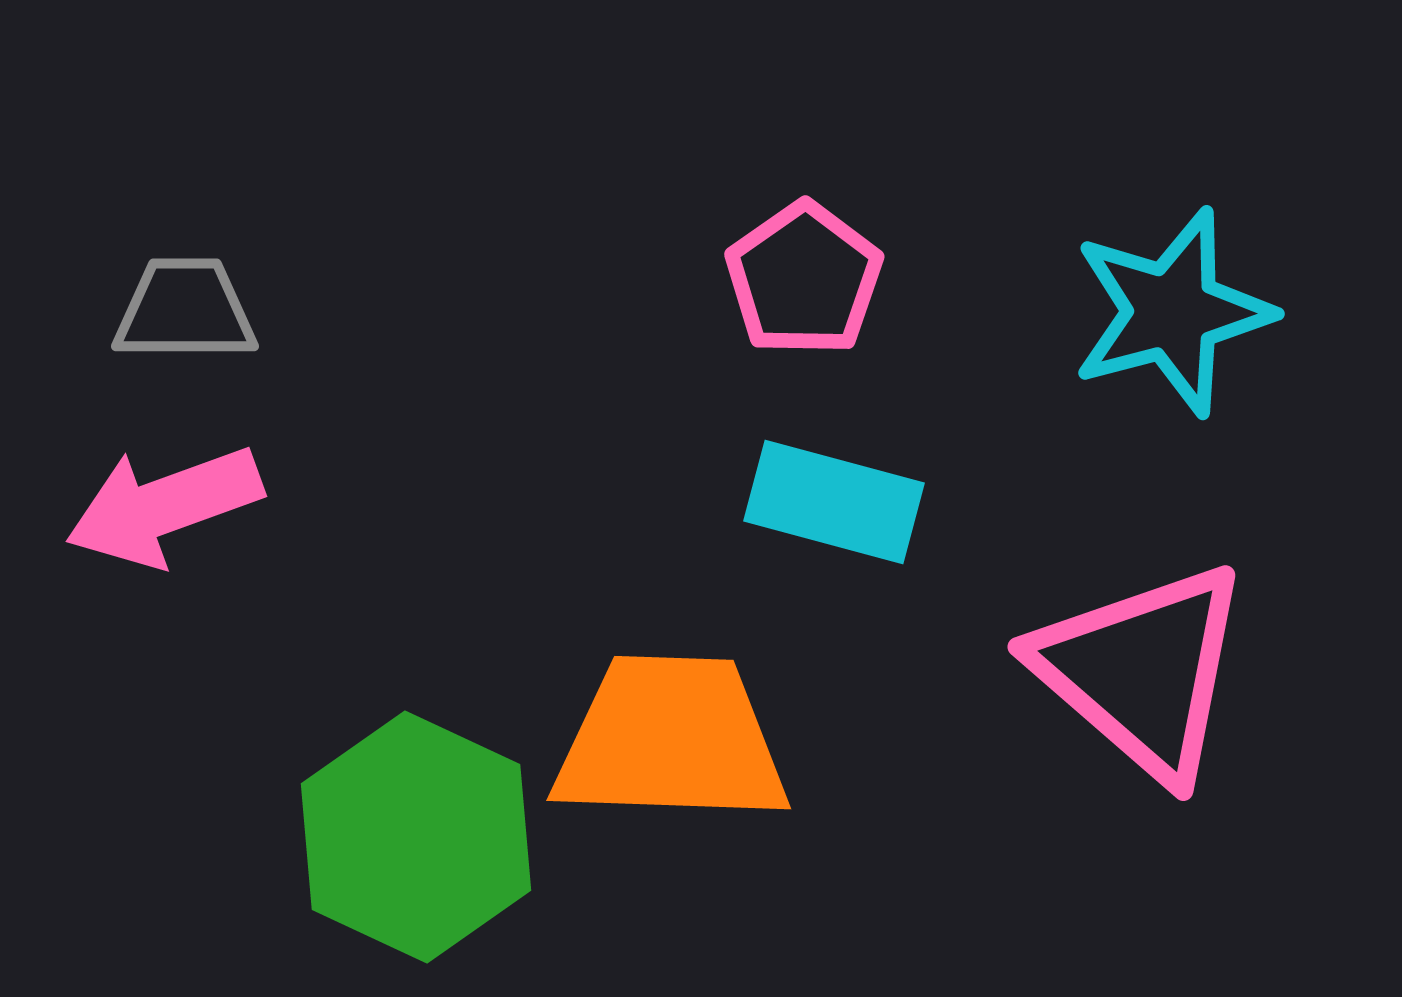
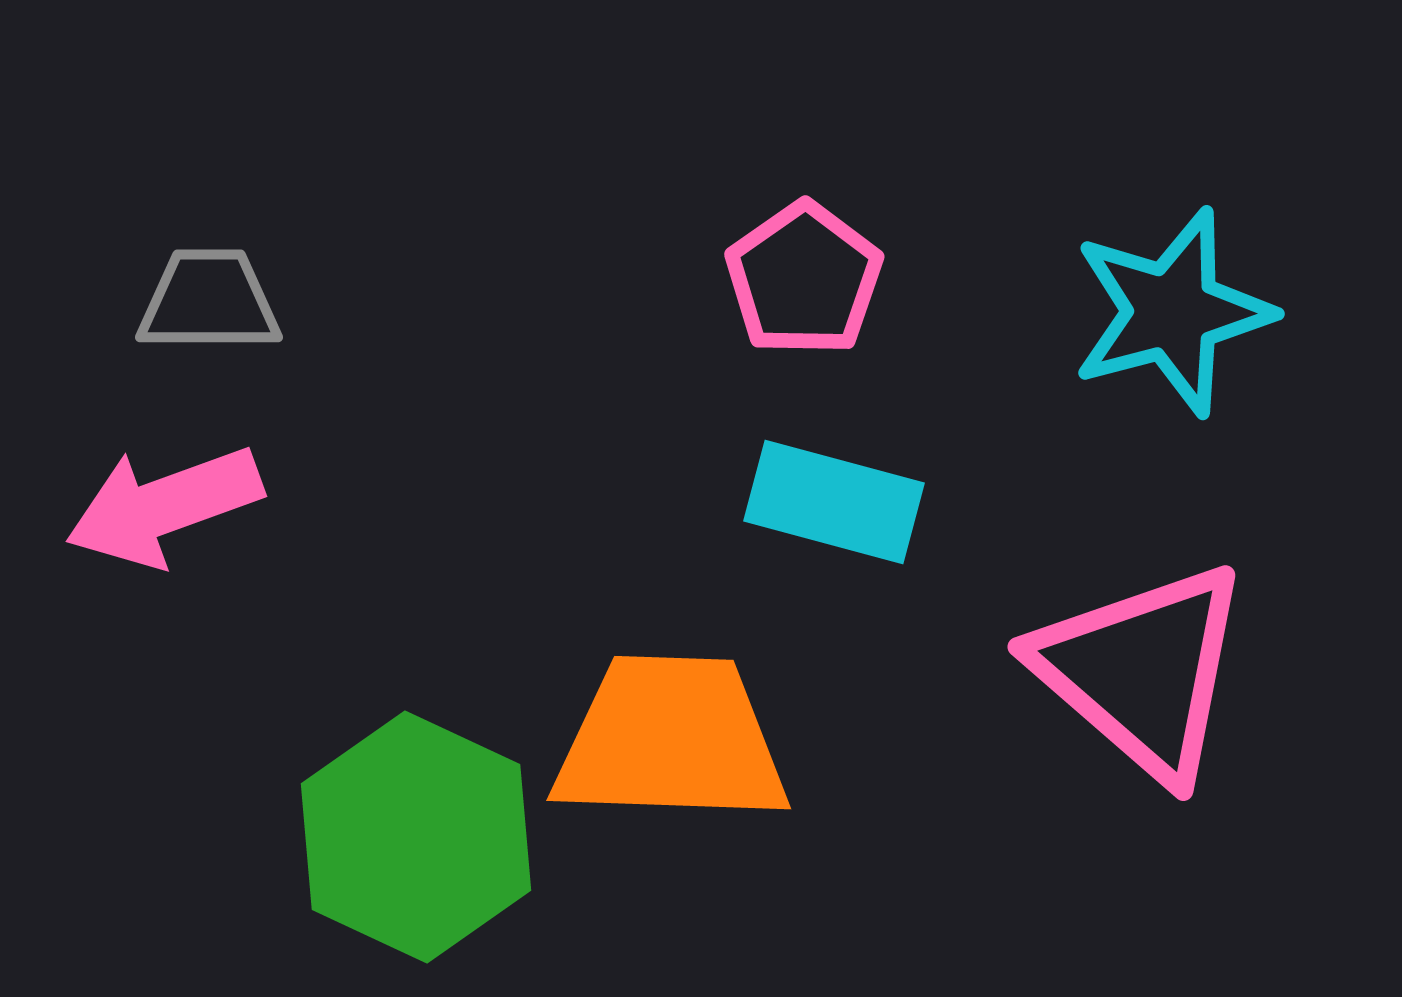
gray trapezoid: moved 24 px right, 9 px up
